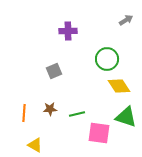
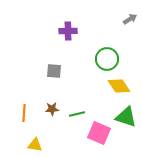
gray arrow: moved 4 px right, 1 px up
gray square: rotated 28 degrees clockwise
brown star: moved 2 px right
pink square: rotated 15 degrees clockwise
yellow triangle: rotated 21 degrees counterclockwise
